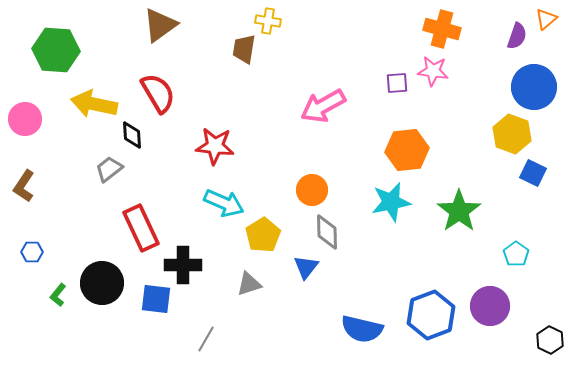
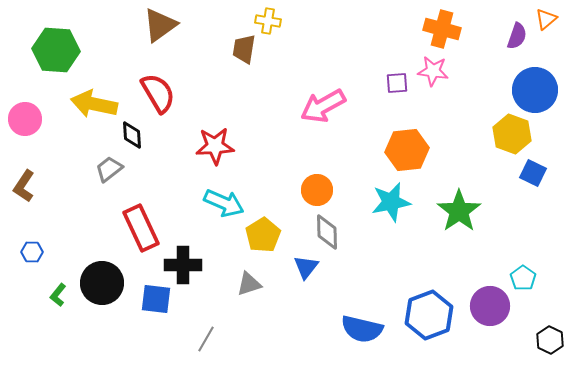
blue circle at (534, 87): moved 1 px right, 3 px down
red star at (215, 146): rotated 9 degrees counterclockwise
orange circle at (312, 190): moved 5 px right
cyan pentagon at (516, 254): moved 7 px right, 24 px down
blue hexagon at (431, 315): moved 2 px left
